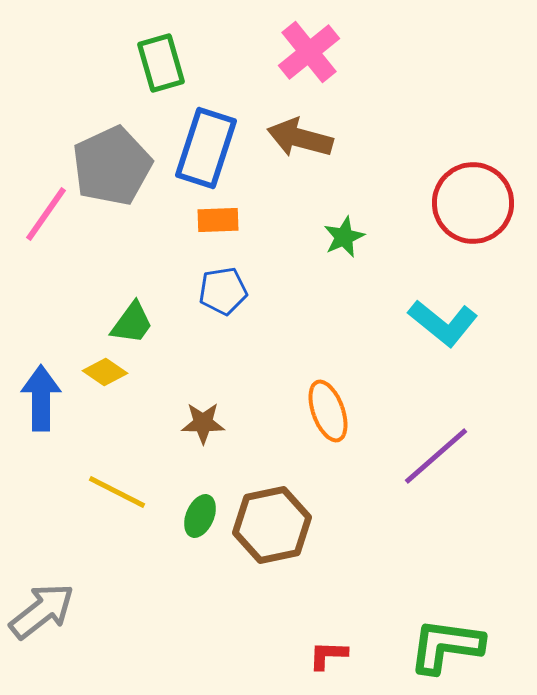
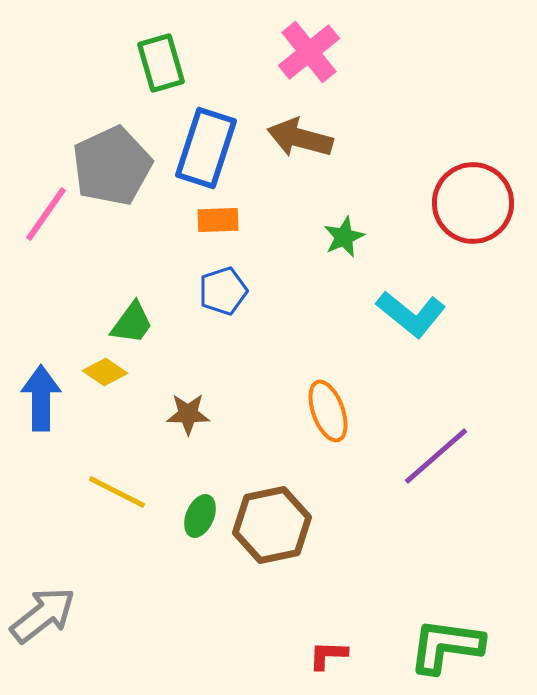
blue pentagon: rotated 9 degrees counterclockwise
cyan L-shape: moved 32 px left, 9 px up
brown star: moved 15 px left, 9 px up
gray arrow: moved 1 px right, 4 px down
